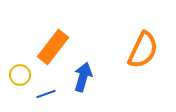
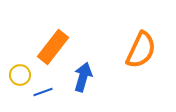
orange semicircle: moved 2 px left
blue line: moved 3 px left, 2 px up
